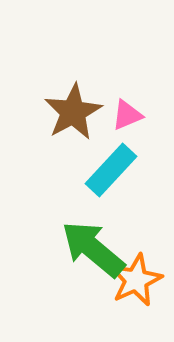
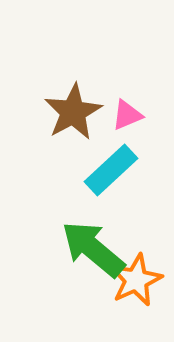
cyan rectangle: rotated 4 degrees clockwise
